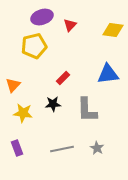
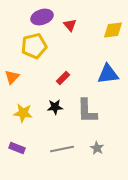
red triangle: rotated 24 degrees counterclockwise
yellow diamond: rotated 15 degrees counterclockwise
orange triangle: moved 1 px left, 8 px up
black star: moved 2 px right, 3 px down
gray L-shape: moved 1 px down
purple rectangle: rotated 49 degrees counterclockwise
